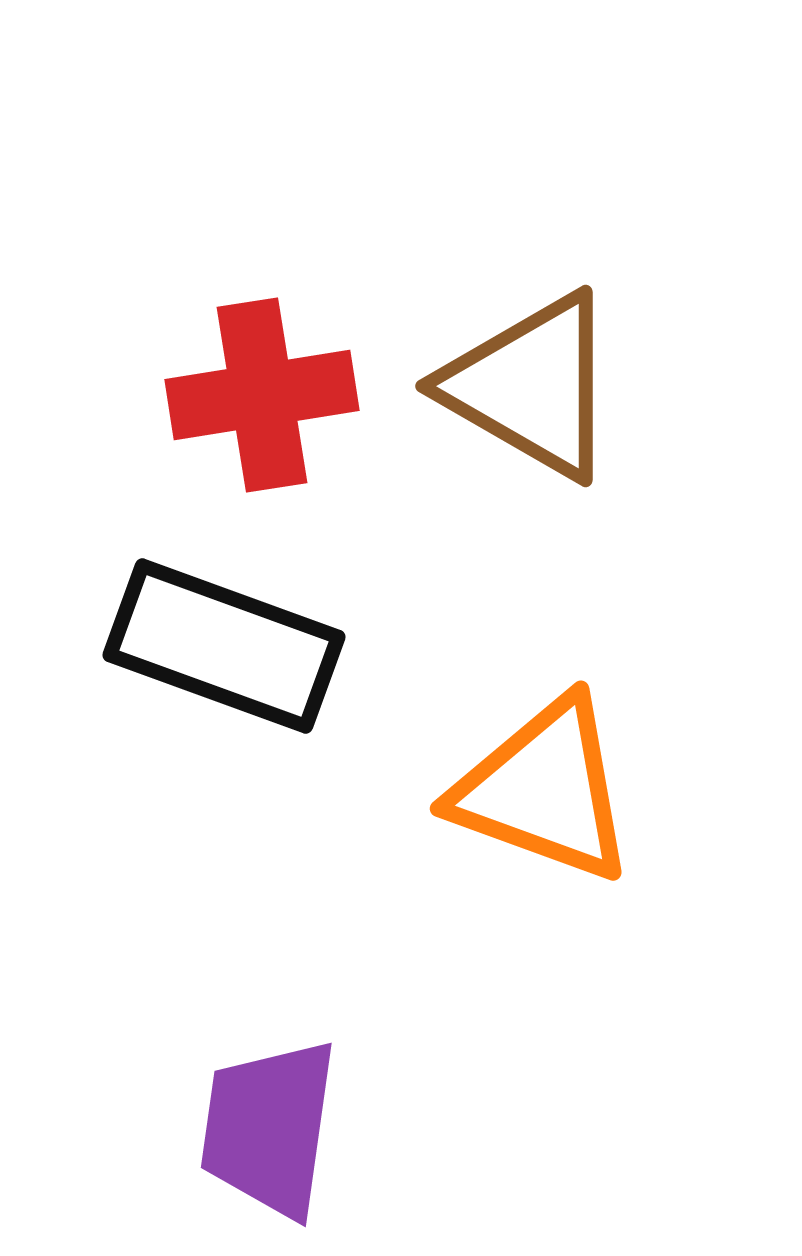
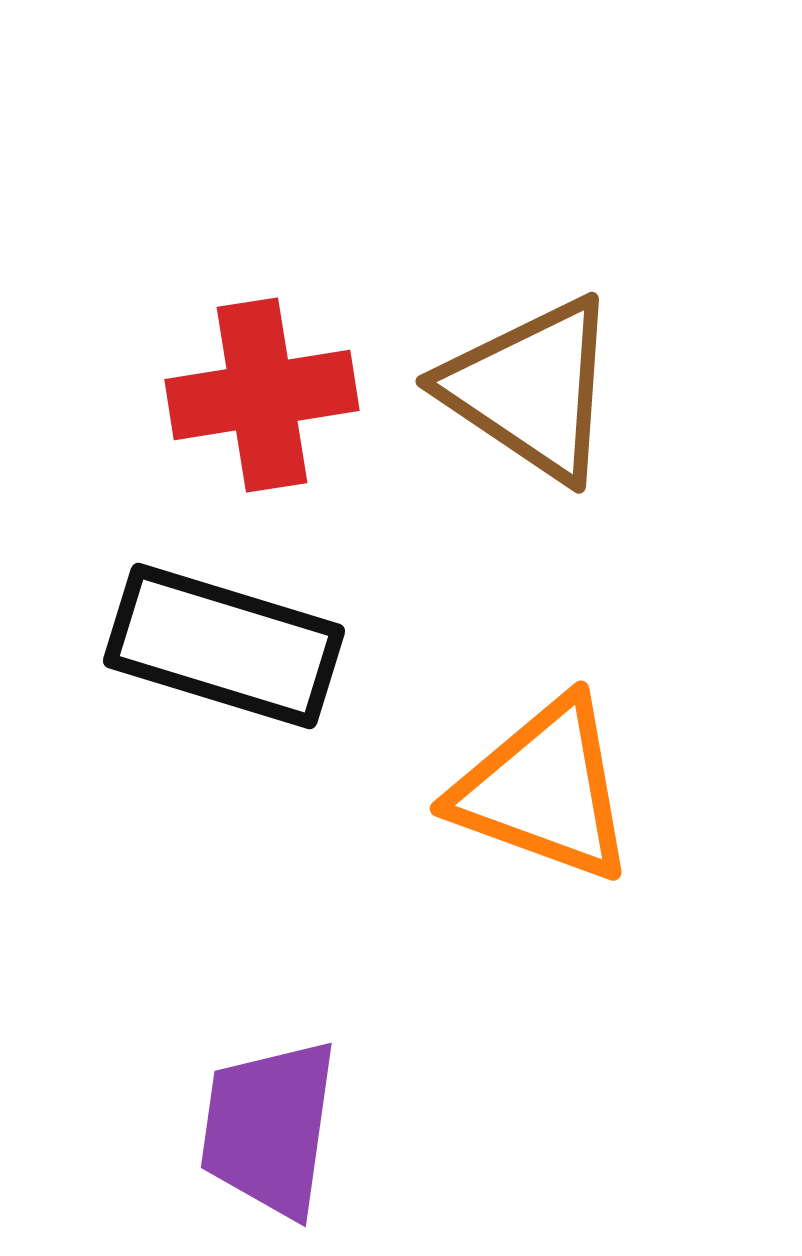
brown triangle: moved 3 px down; rotated 4 degrees clockwise
black rectangle: rotated 3 degrees counterclockwise
